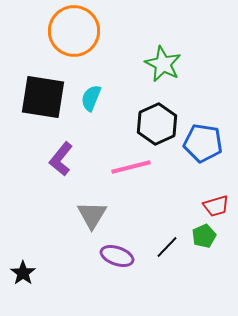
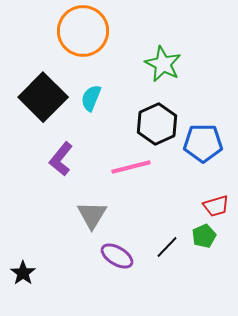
orange circle: moved 9 px right
black square: rotated 36 degrees clockwise
blue pentagon: rotated 9 degrees counterclockwise
purple ellipse: rotated 12 degrees clockwise
